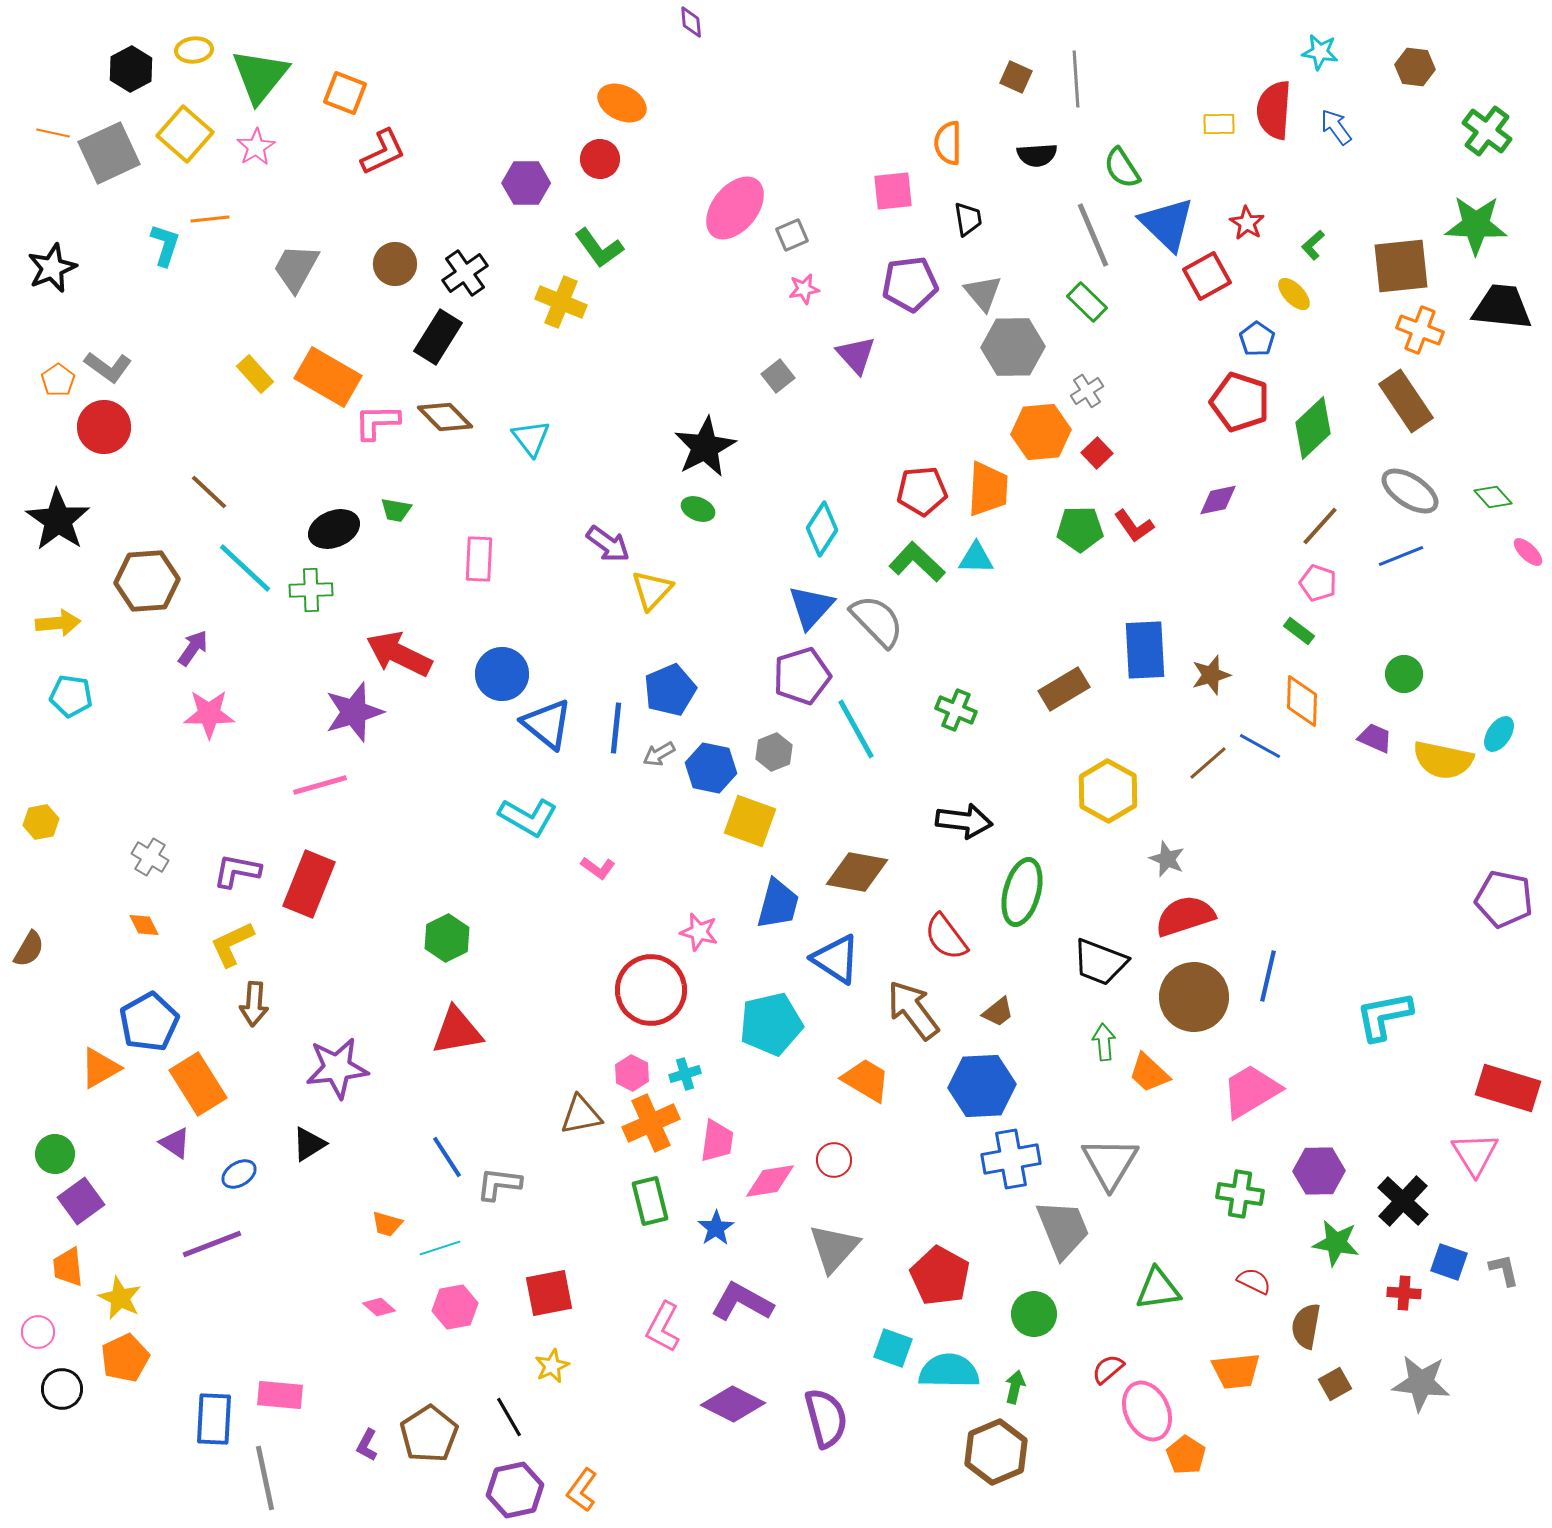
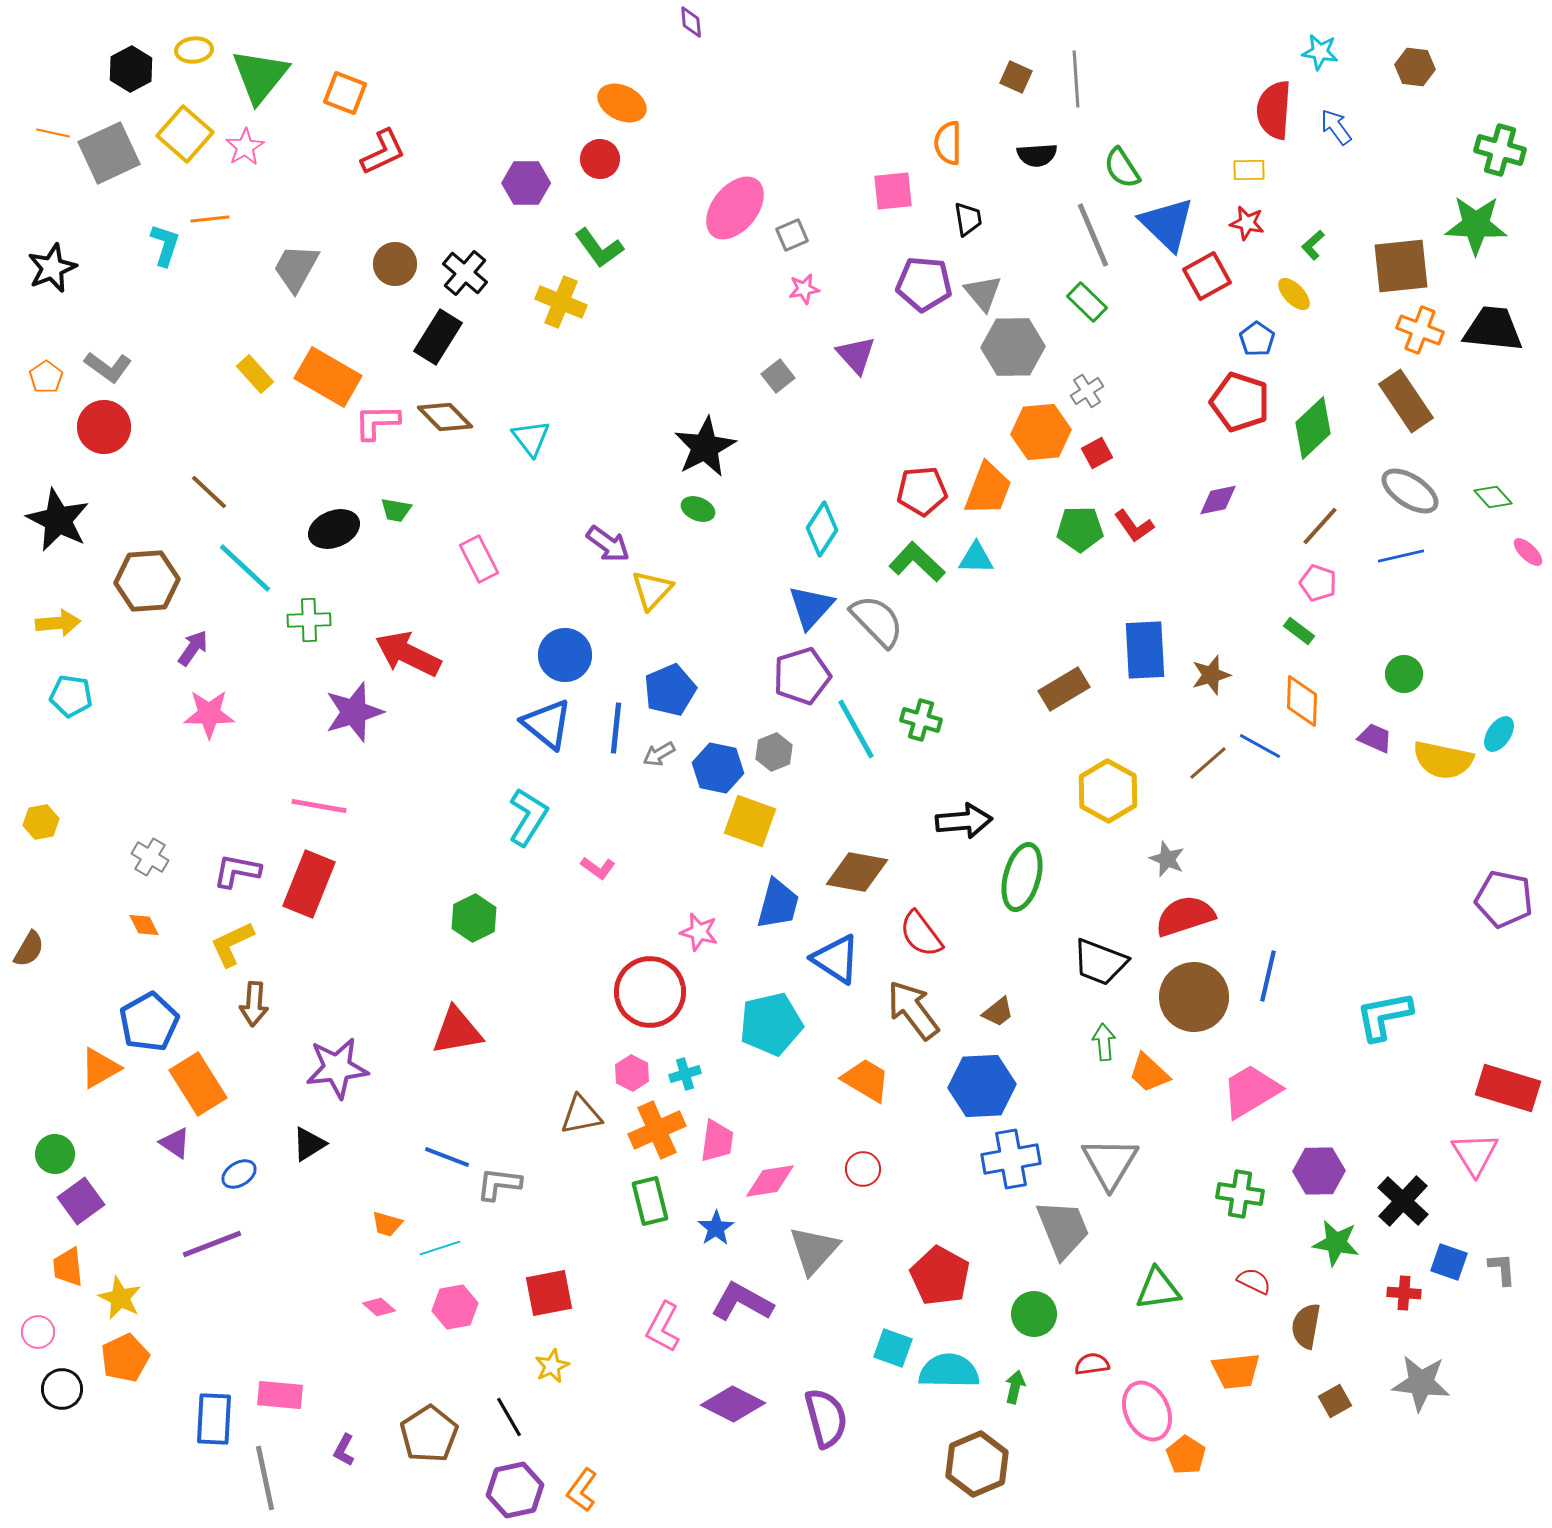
yellow rectangle at (1219, 124): moved 30 px right, 46 px down
green cross at (1487, 131): moved 13 px right, 19 px down; rotated 21 degrees counterclockwise
pink star at (256, 147): moved 11 px left
red star at (1247, 223): rotated 20 degrees counterclockwise
black cross at (465, 273): rotated 15 degrees counterclockwise
purple pentagon at (910, 284): moved 14 px right; rotated 12 degrees clockwise
black trapezoid at (1502, 307): moved 9 px left, 22 px down
orange pentagon at (58, 380): moved 12 px left, 3 px up
red square at (1097, 453): rotated 16 degrees clockwise
orange trapezoid at (988, 489): rotated 18 degrees clockwise
black star at (58, 520): rotated 8 degrees counterclockwise
blue line at (1401, 556): rotated 9 degrees clockwise
pink rectangle at (479, 559): rotated 30 degrees counterclockwise
green cross at (311, 590): moved 2 px left, 30 px down
red arrow at (399, 654): moved 9 px right
blue circle at (502, 674): moved 63 px right, 19 px up
green cross at (956, 710): moved 35 px left, 10 px down; rotated 6 degrees counterclockwise
blue hexagon at (711, 768): moved 7 px right
pink line at (320, 785): moved 1 px left, 21 px down; rotated 26 degrees clockwise
cyan L-shape at (528, 817): rotated 88 degrees counterclockwise
black arrow at (964, 821): rotated 12 degrees counterclockwise
green ellipse at (1022, 892): moved 15 px up
red semicircle at (946, 937): moved 25 px left, 3 px up
green hexagon at (447, 938): moved 27 px right, 20 px up
red circle at (651, 990): moved 1 px left, 2 px down
orange cross at (651, 1123): moved 6 px right, 7 px down
blue line at (447, 1157): rotated 36 degrees counterclockwise
red circle at (834, 1160): moved 29 px right, 9 px down
gray triangle at (834, 1248): moved 20 px left, 2 px down
gray L-shape at (1504, 1270): moved 2 px left, 1 px up; rotated 9 degrees clockwise
red semicircle at (1108, 1369): moved 16 px left, 5 px up; rotated 32 degrees clockwise
brown square at (1335, 1384): moved 17 px down
purple L-shape at (367, 1445): moved 23 px left, 5 px down
brown hexagon at (996, 1452): moved 19 px left, 12 px down
